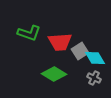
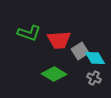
red trapezoid: moved 1 px left, 2 px up
